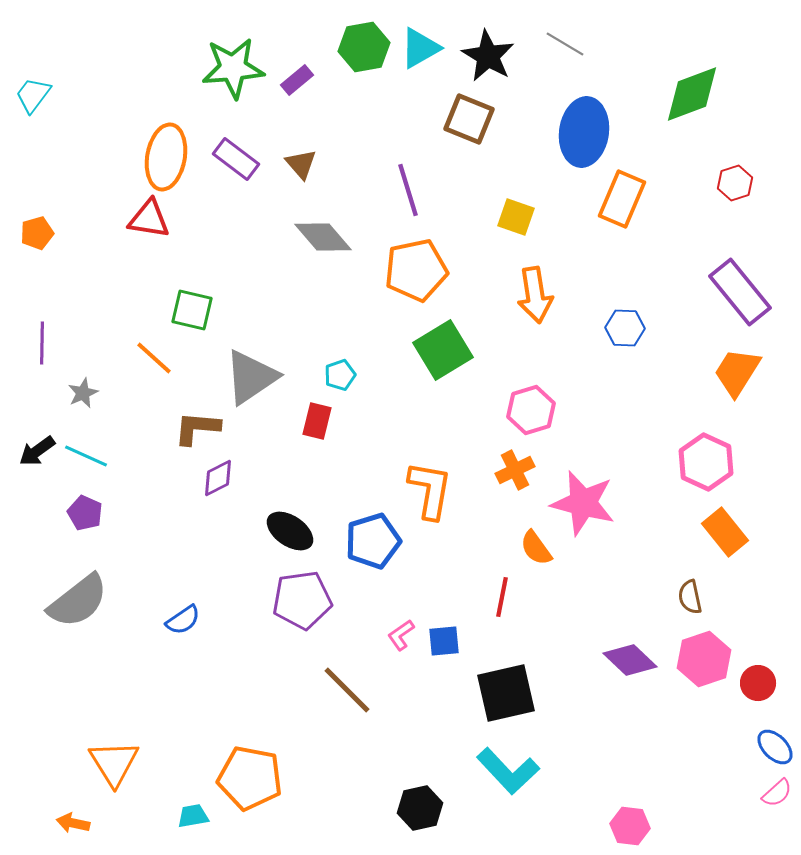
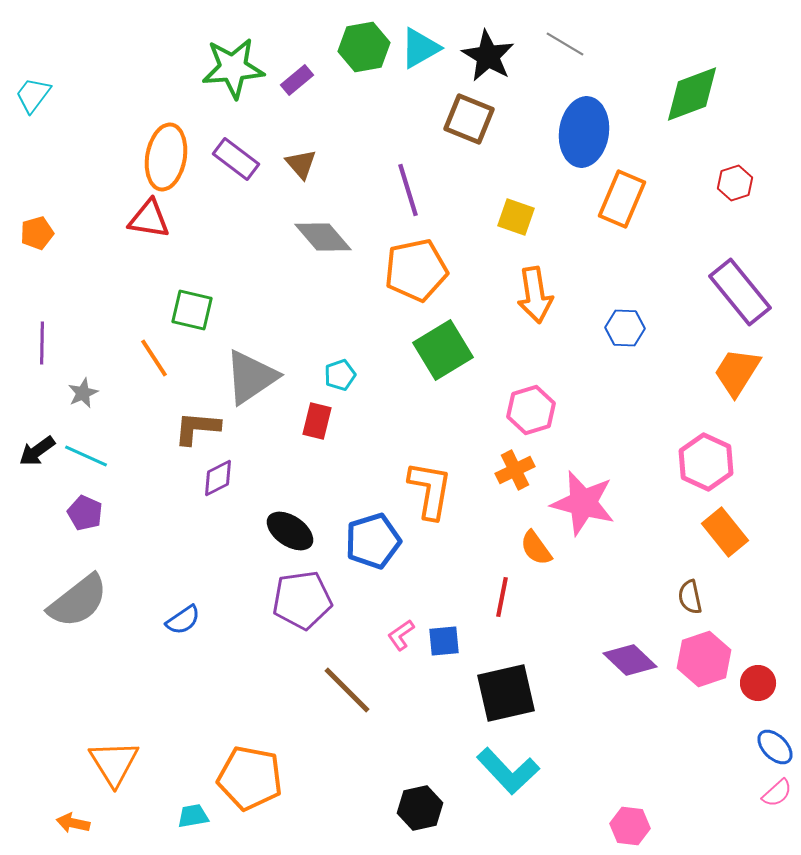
orange line at (154, 358): rotated 15 degrees clockwise
